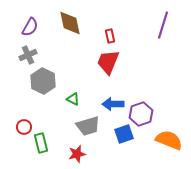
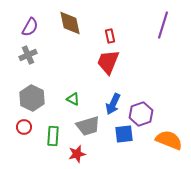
gray hexagon: moved 11 px left, 17 px down
blue arrow: rotated 65 degrees counterclockwise
blue square: rotated 12 degrees clockwise
green rectangle: moved 12 px right, 7 px up; rotated 18 degrees clockwise
